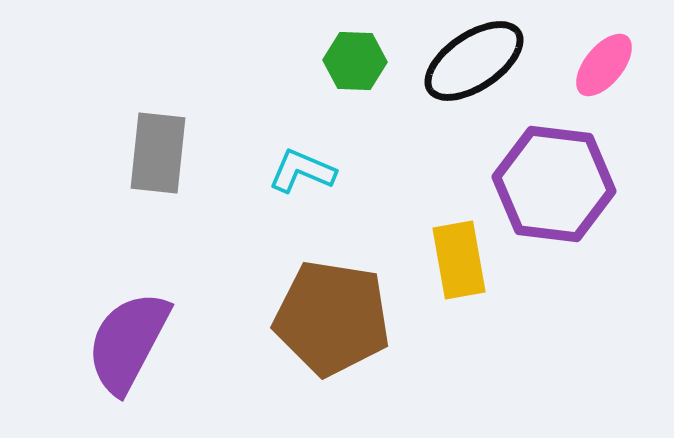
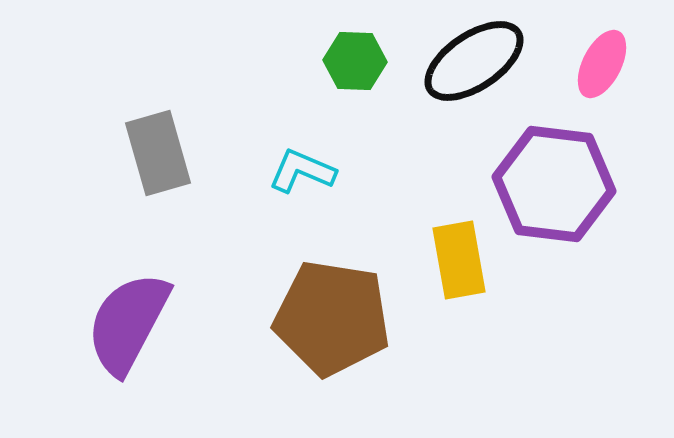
pink ellipse: moved 2 px left, 1 px up; rotated 12 degrees counterclockwise
gray rectangle: rotated 22 degrees counterclockwise
purple semicircle: moved 19 px up
